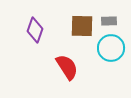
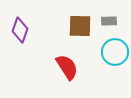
brown square: moved 2 px left
purple diamond: moved 15 px left
cyan circle: moved 4 px right, 4 px down
